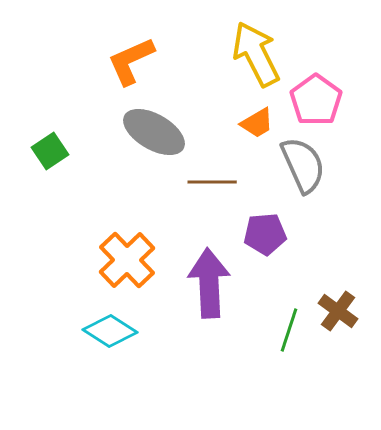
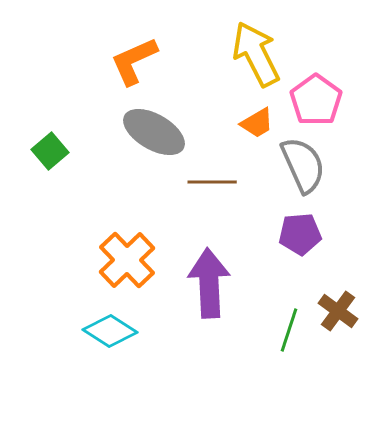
orange L-shape: moved 3 px right
green square: rotated 6 degrees counterclockwise
purple pentagon: moved 35 px right
